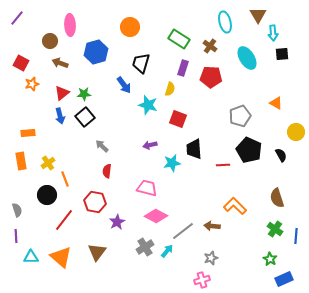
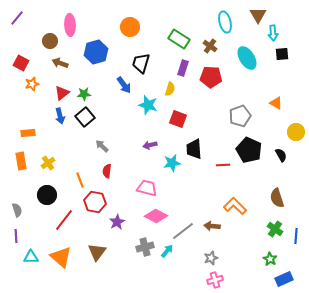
orange line at (65, 179): moved 15 px right, 1 px down
gray cross at (145, 247): rotated 18 degrees clockwise
pink cross at (202, 280): moved 13 px right
